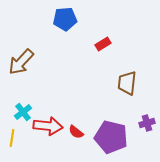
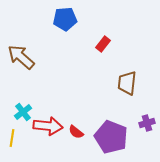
red rectangle: rotated 21 degrees counterclockwise
brown arrow: moved 5 px up; rotated 88 degrees clockwise
purple pentagon: rotated 8 degrees clockwise
